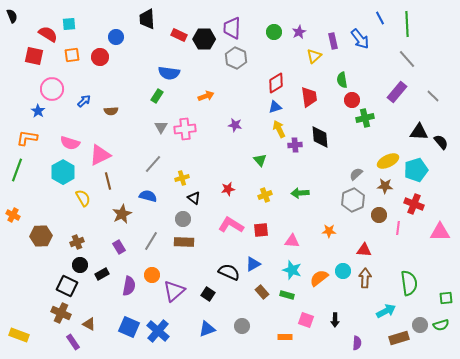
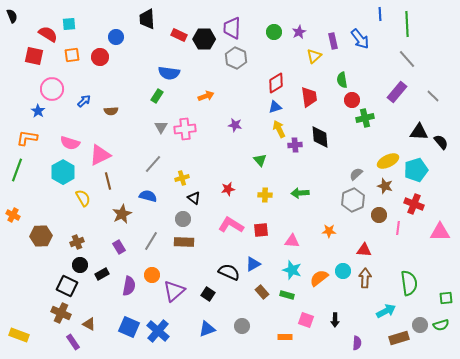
blue line at (380, 18): moved 4 px up; rotated 24 degrees clockwise
brown star at (385, 186): rotated 14 degrees clockwise
yellow cross at (265, 195): rotated 24 degrees clockwise
